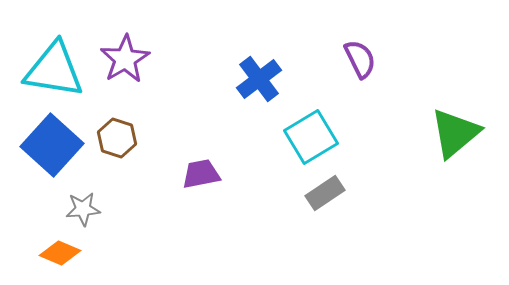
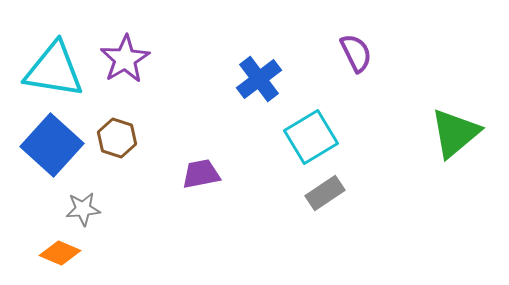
purple semicircle: moved 4 px left, 6 px up
